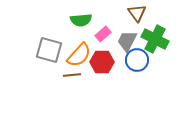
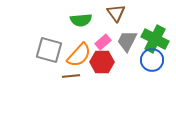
brown triangle: moved 21 px left
pink rectangle: moved 8 px down
blue circle: moved 15 px right
brown line: moved 1 px left, 1 px down
